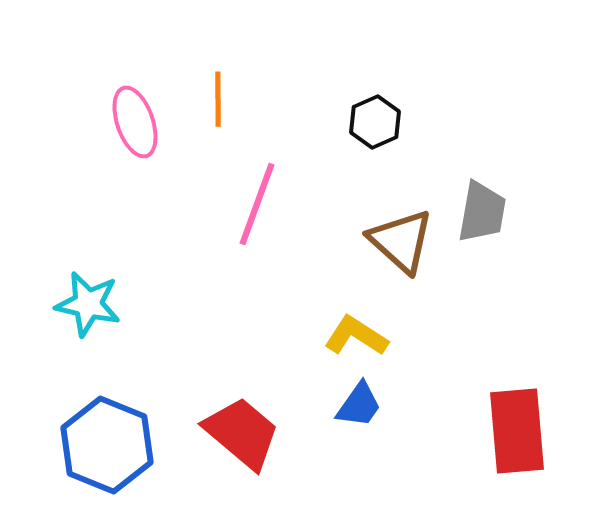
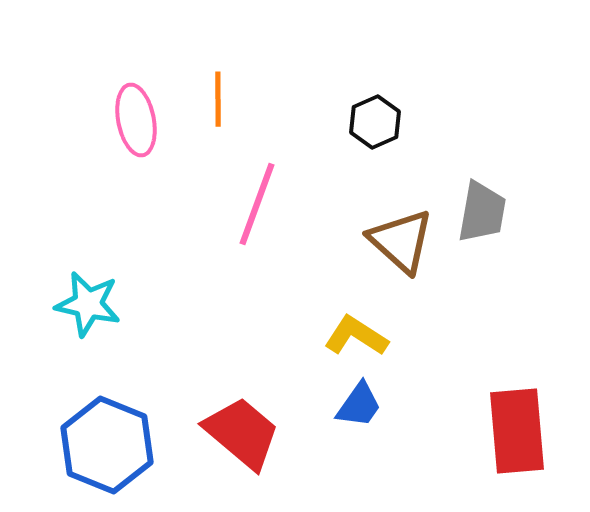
pink ellipse: moved 1 px right, 2 px up; rotated 8 degrees clockwise
